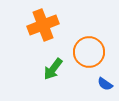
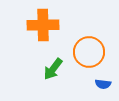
orange cross: rotated 20 degrees clockwise
blue semicircle: moved 2 px left; rotated 28 degrees counterclockwise
